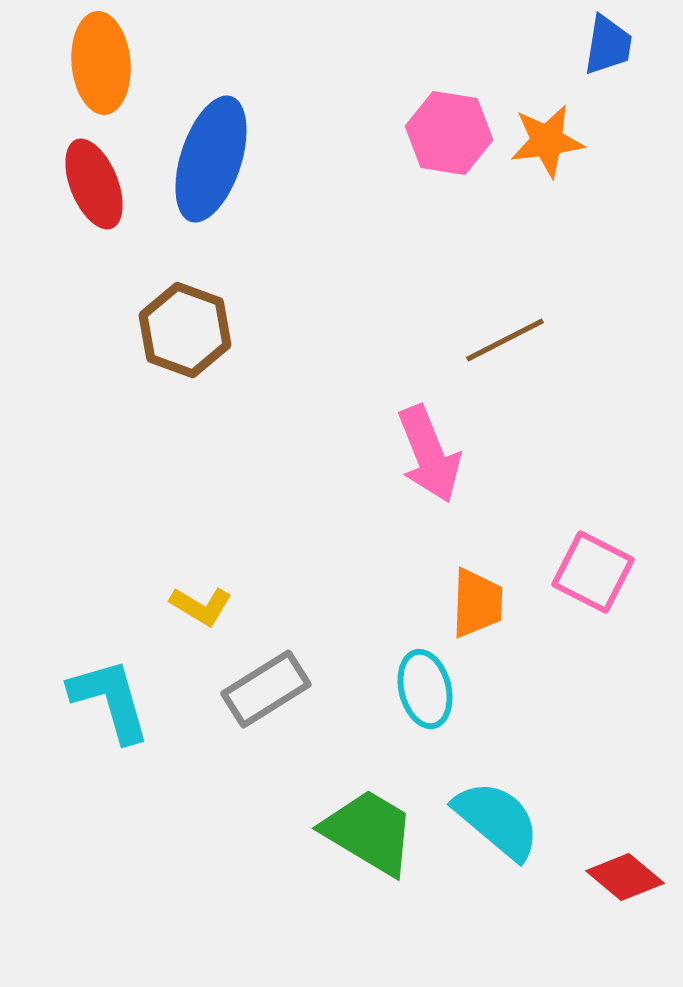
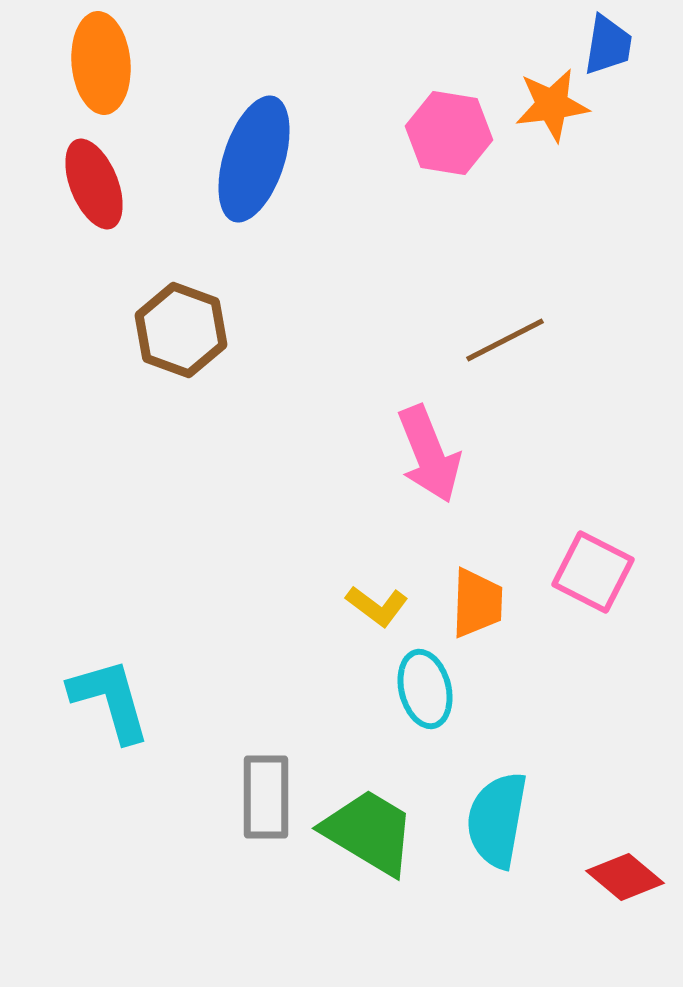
orange star: moved 5 px right, 36 px up
blue ellipse: moved 43 px right
brown hexagon: moved 4 px left
yellow L-shape: moved 176 px right; rotated 6 degrees clockwise
gray rectangle: moved 108 px down; rotated 58 degrees counterclockwise
cyan semicircle: rotated 120 degrees counterclockwise
